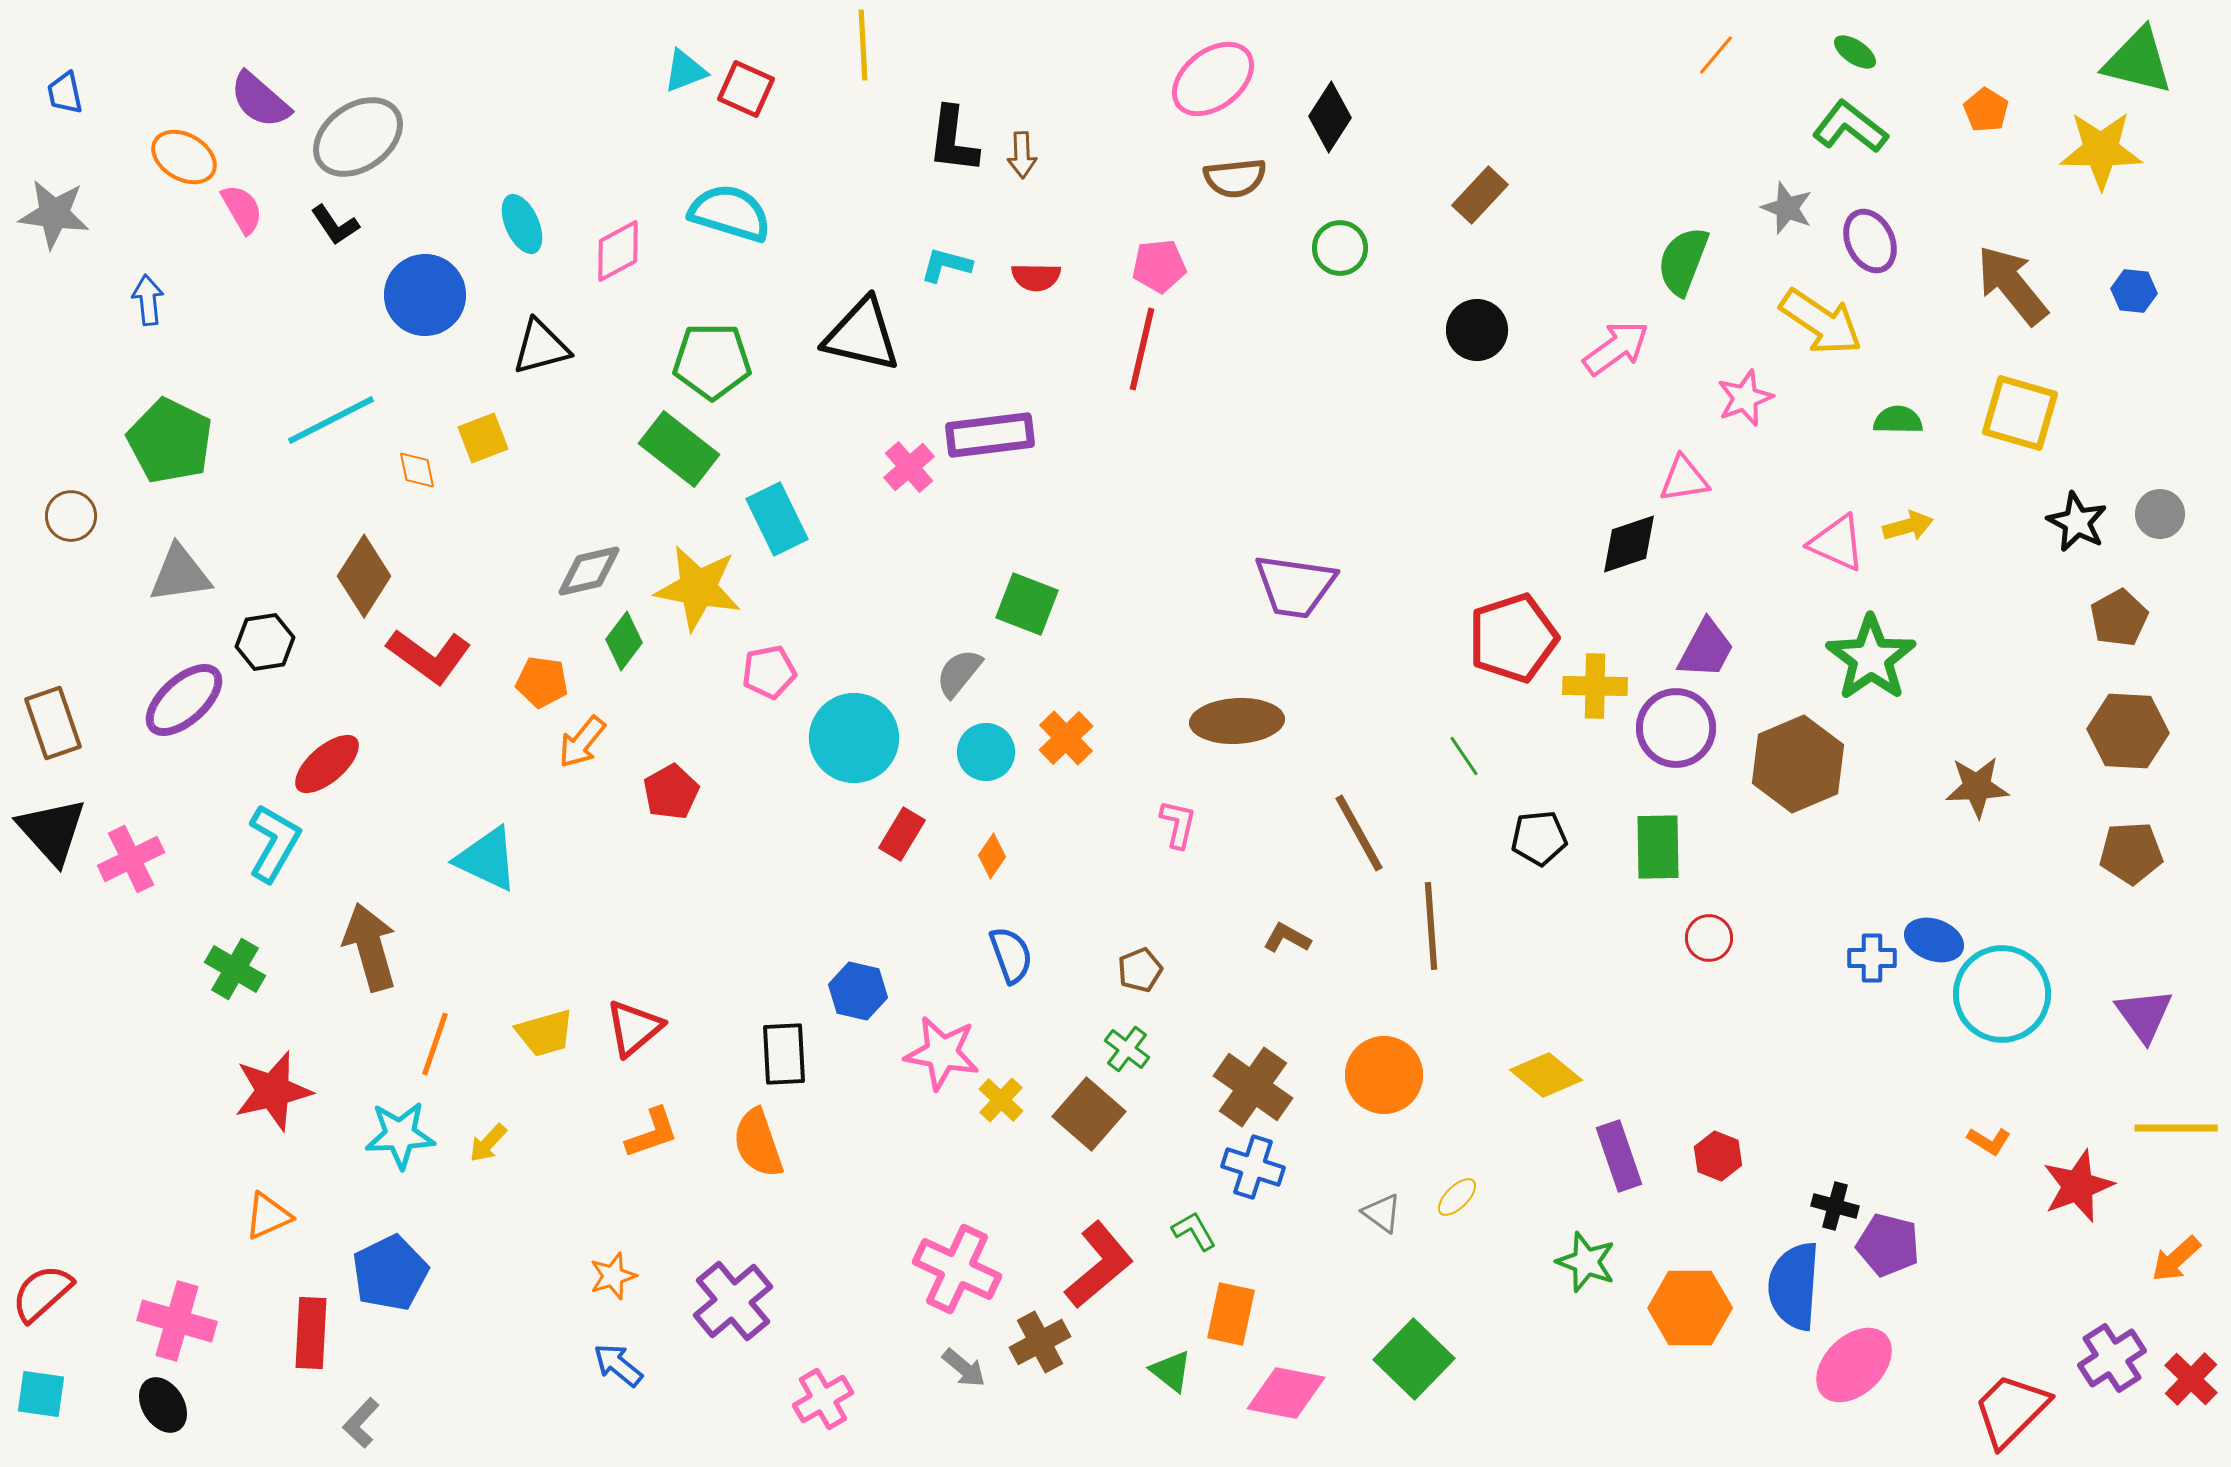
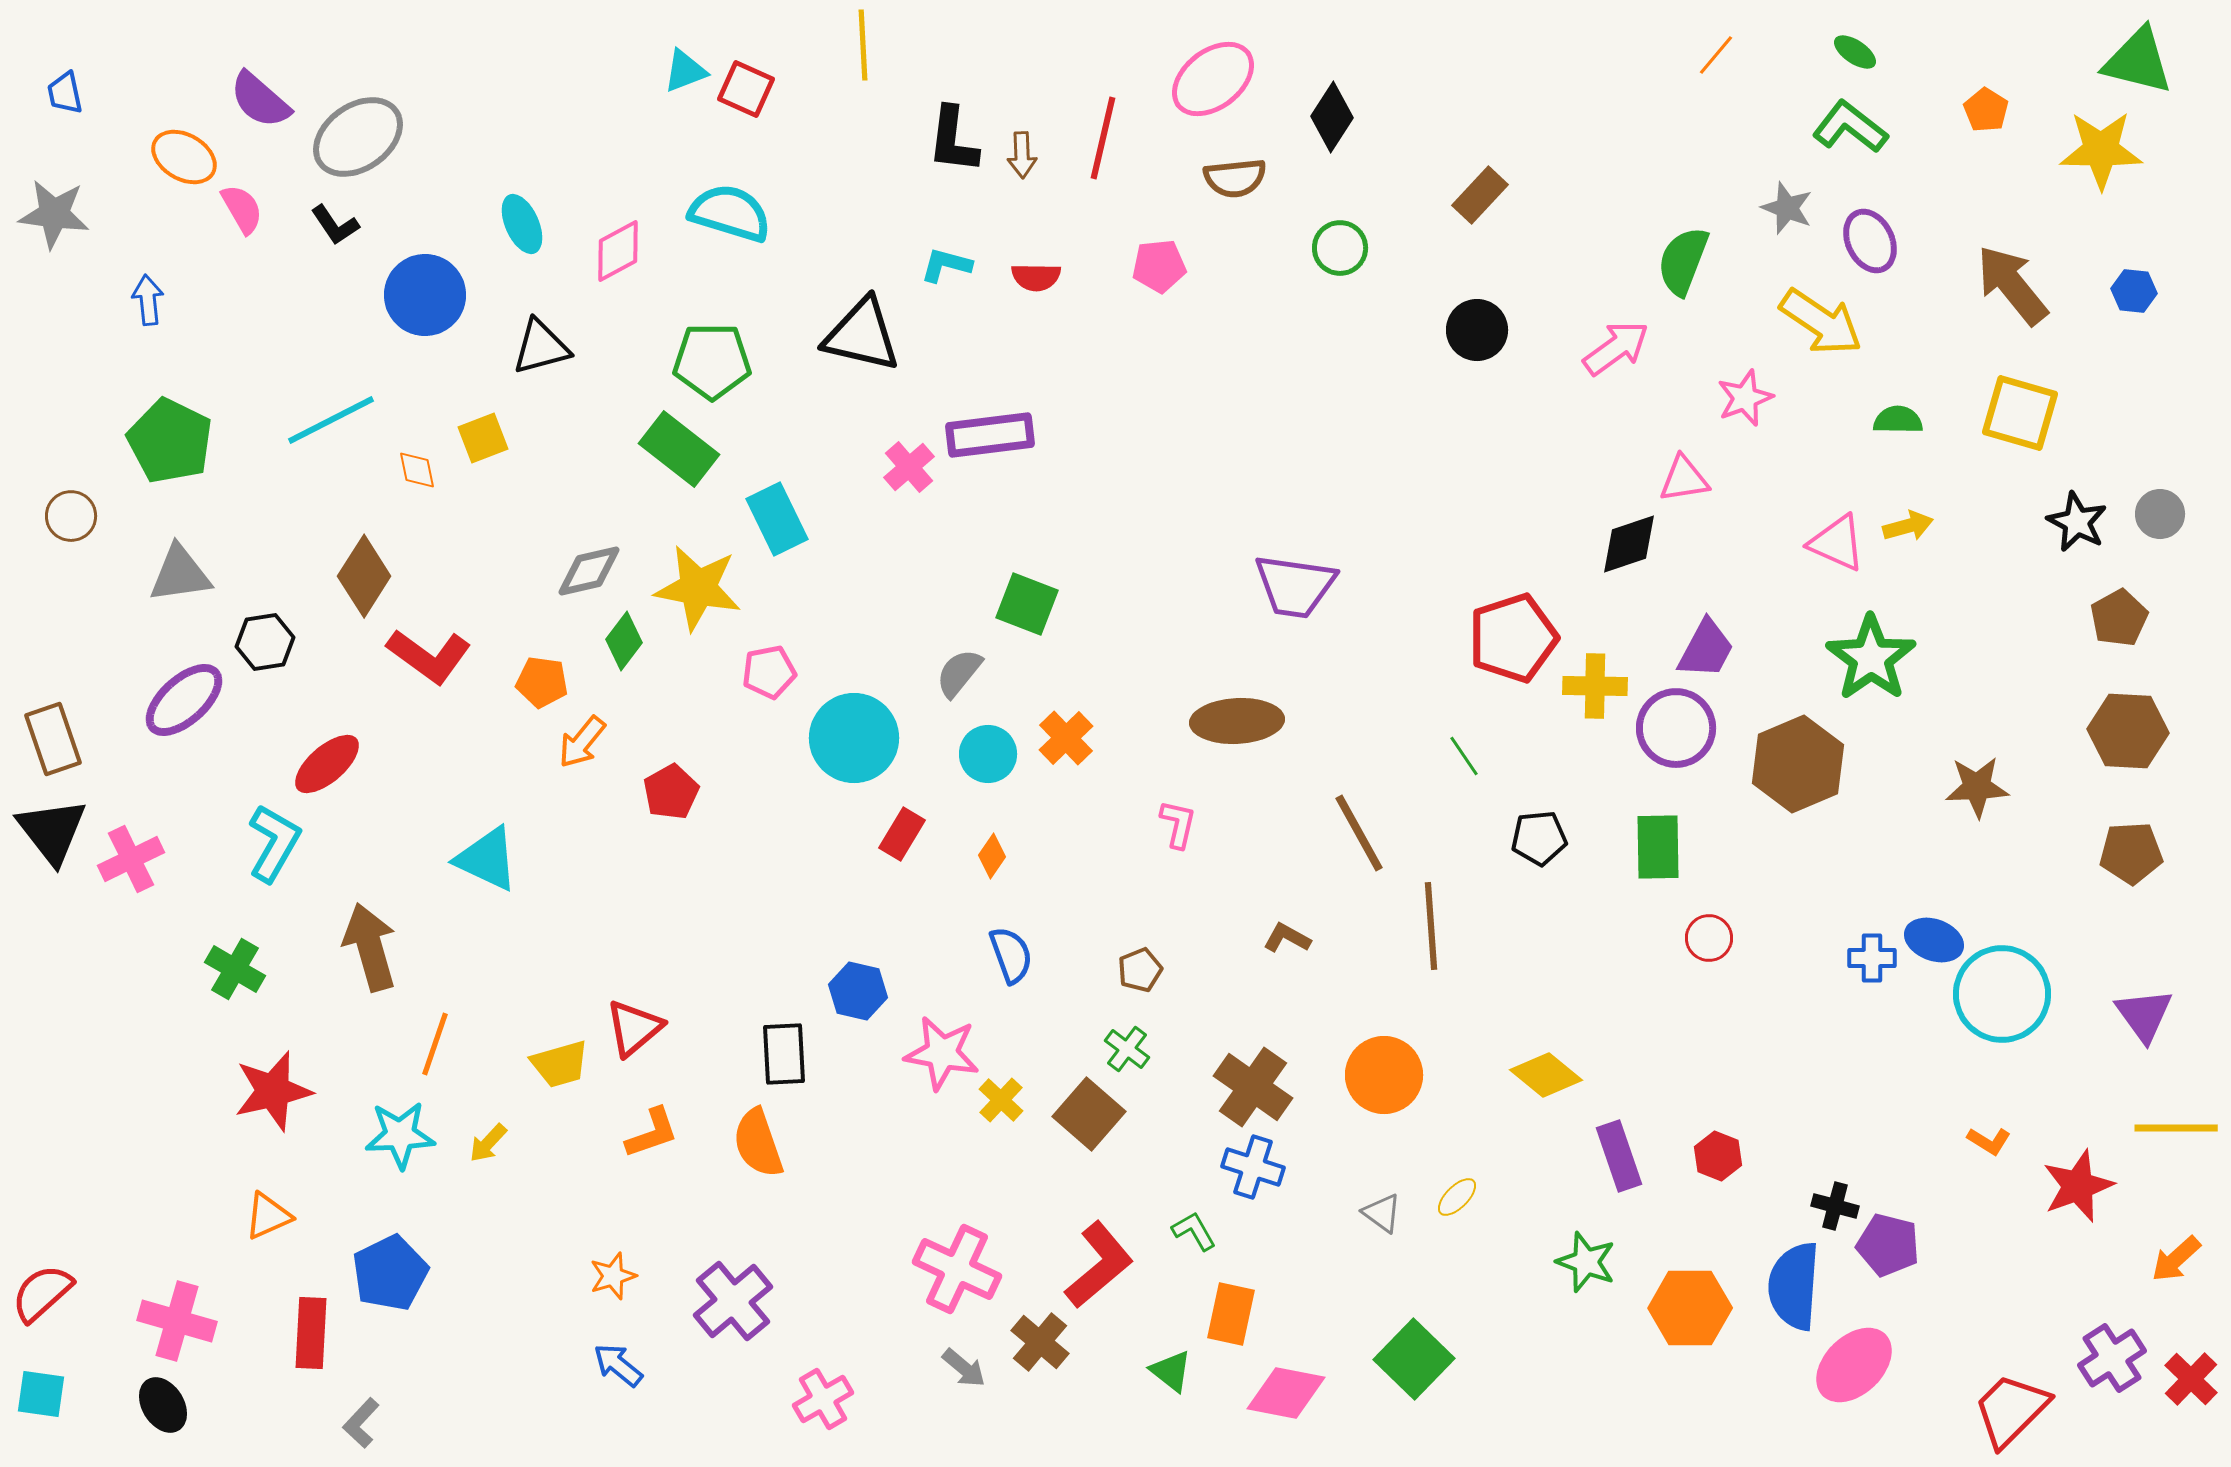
black diamond at (1330, 117): moved 2 px right
red line at (1142, 349): moved 39 px left, 211 px up
brown rectangle at (53, 723): moved 16 px down
cyan circle at (986, 752): moved 2 px right, 2 px down
black triangle at (52, 831): rotated 4 degrees clockwise
yellow trapezoid at (545, 1033): moved 15 px right, 31 px down
brown cross at (1040, 1342): rotated 22 degrees counterclockwise
